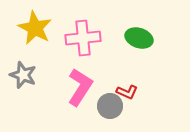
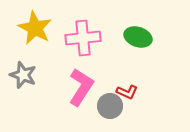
green ellipse: moved 1 px left, 1 px up
pink L-shape: moved 1 px right
